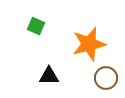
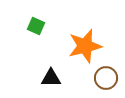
orange star: moved 4 px left, 2 px down
black triangle: moved 2 px right, 2 px down
